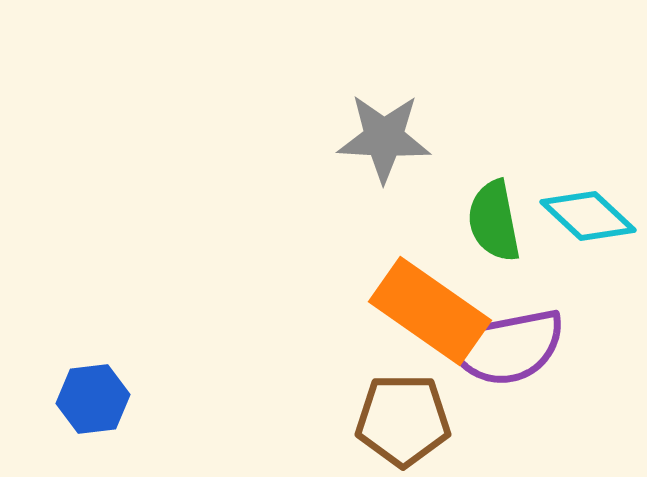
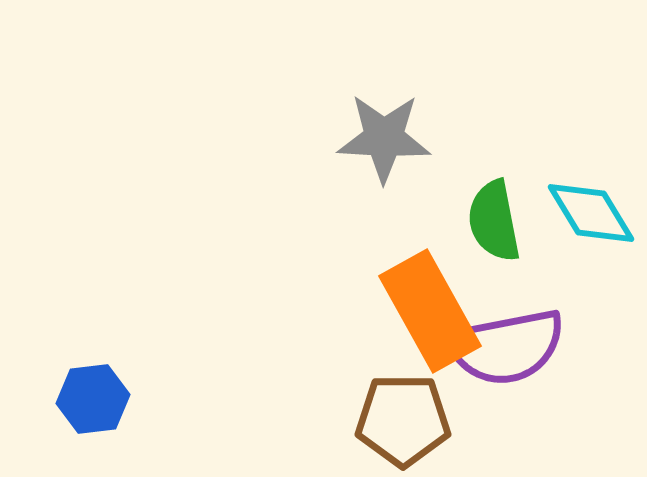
cyan diamond: moved 3 px right, 3 px up; rotated 16 degrees clockwise
orange rectangle: rotated 26 degrees clockwise
